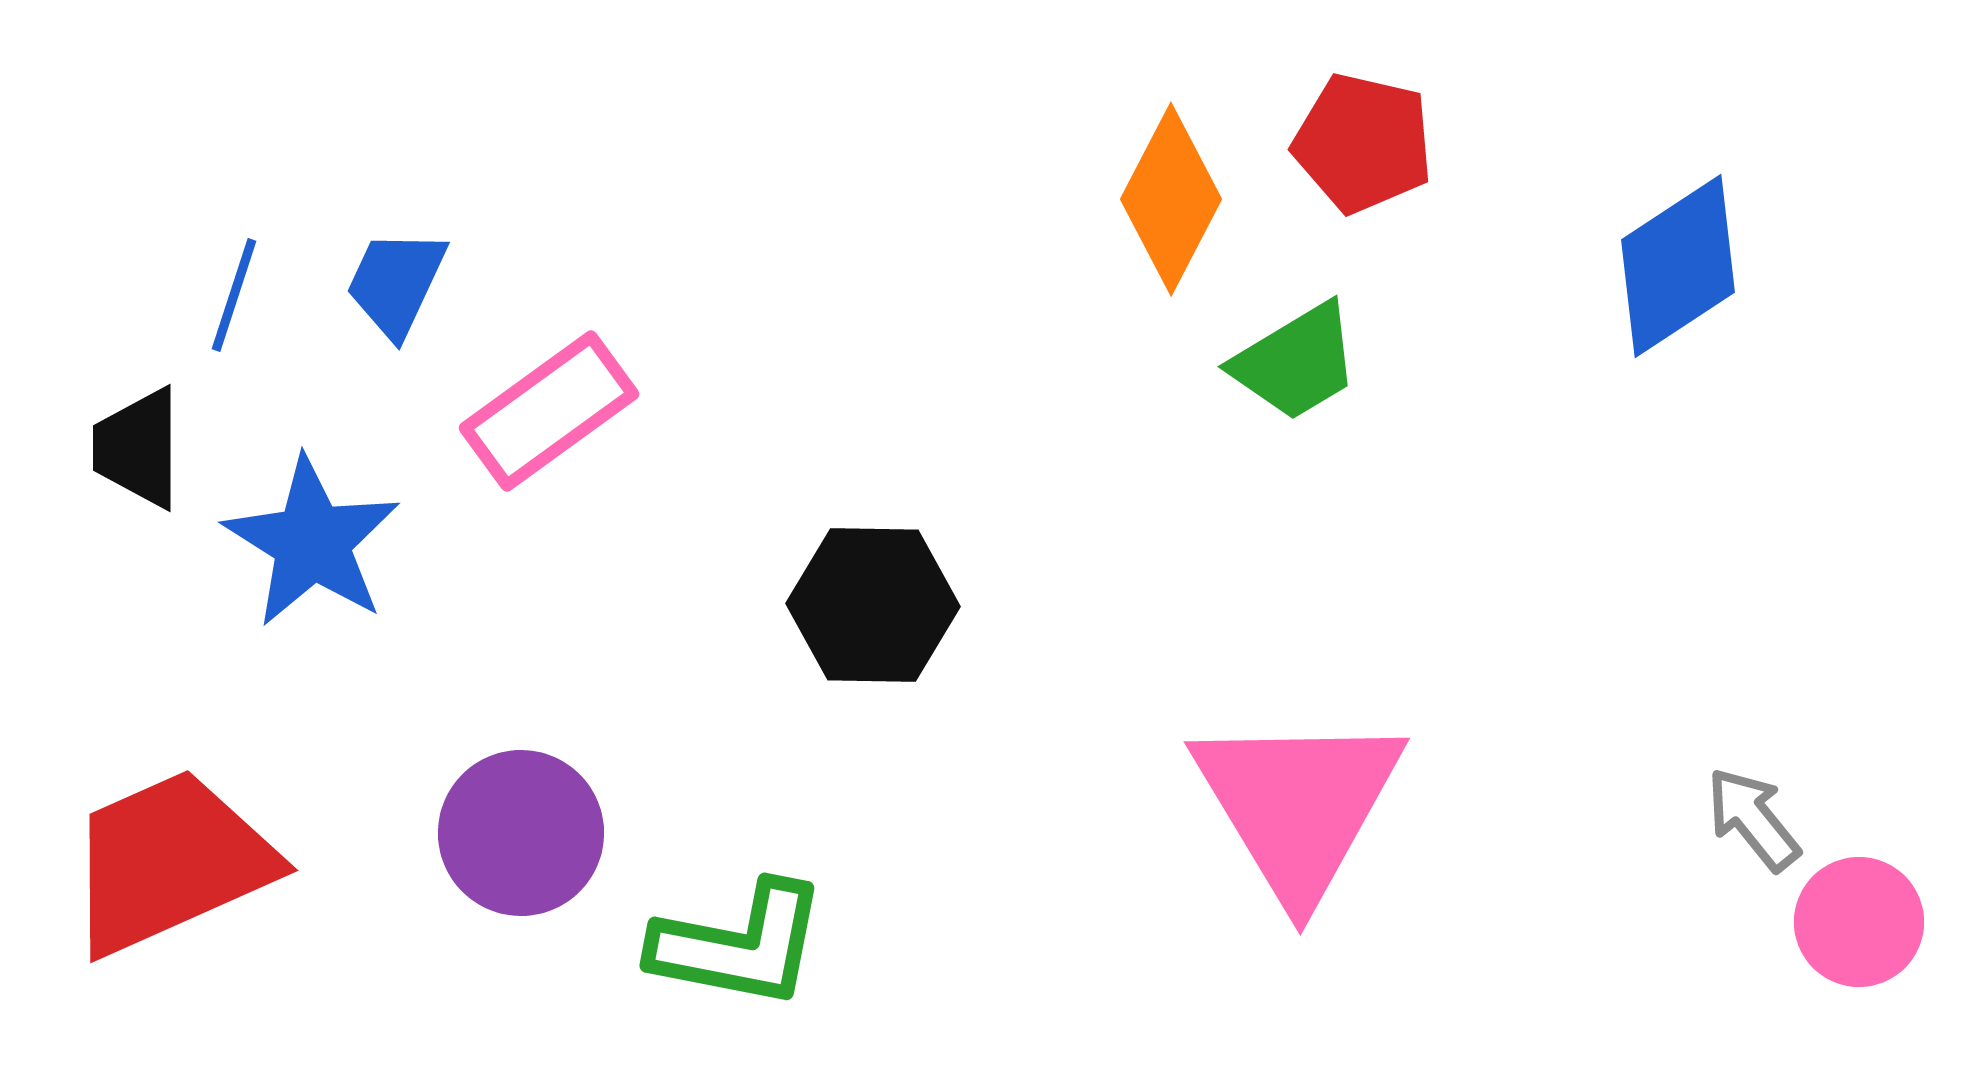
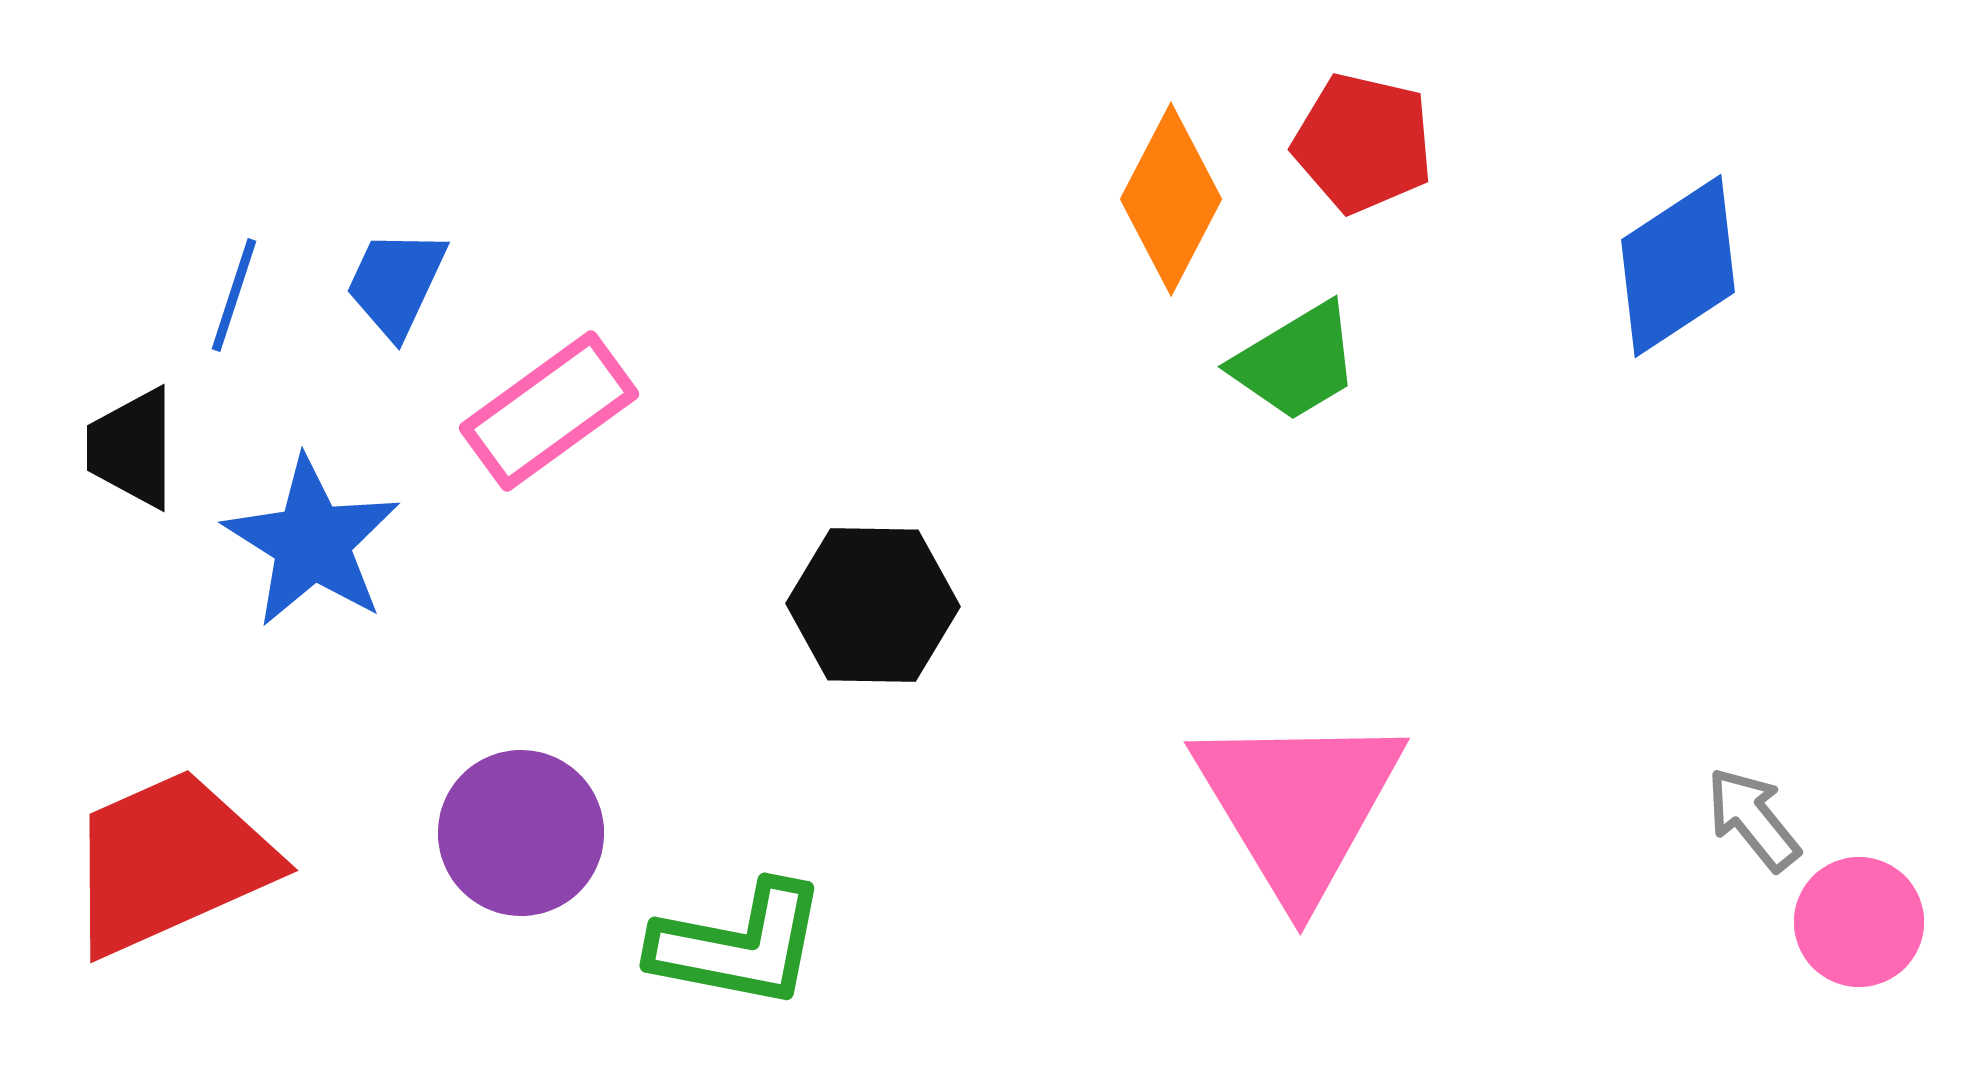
black trapezoid: moved 6 px left
